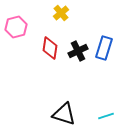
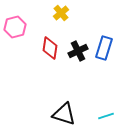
pink hexagon: moved 1 px left
